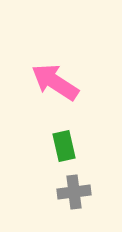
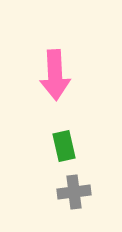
pink arrow: moved 7 px up; rotated 126 degrees counterclockwise
